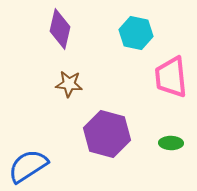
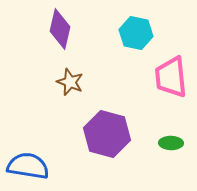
brown star: moved 1 px right, 2 px up; rotated 16 degrees clockwise
blue semicircle: rotated 42 degrees clockwise
